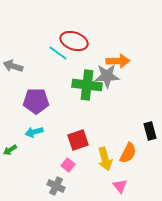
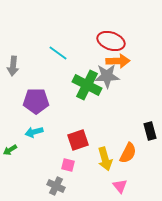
red ellipse: moved 37 px right
gray arrow: rotated 102 degrees counterclockwise
green cross: rotated 20 degrees clockwise
pink square: rotated 24 degrees counterclockwise
